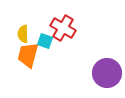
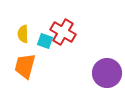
red cross: moved 4 px down
orange trapezoid: moved 3 px left, 11 px down
